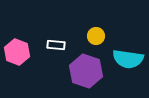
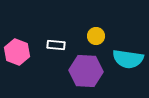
purple hexagon: rotated 16 degrees counterclockwise
